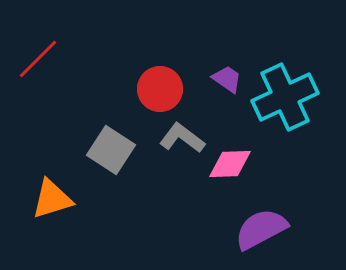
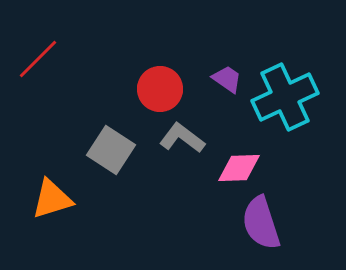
pink diamond: moved 9 px right, 4 px down
purple semicircle: moved 6 px up; rotated 80 degrees counterclockwise
